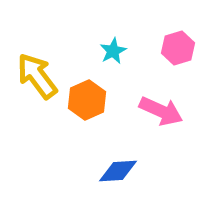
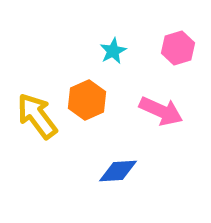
yellow arrow: moved 40 px down
